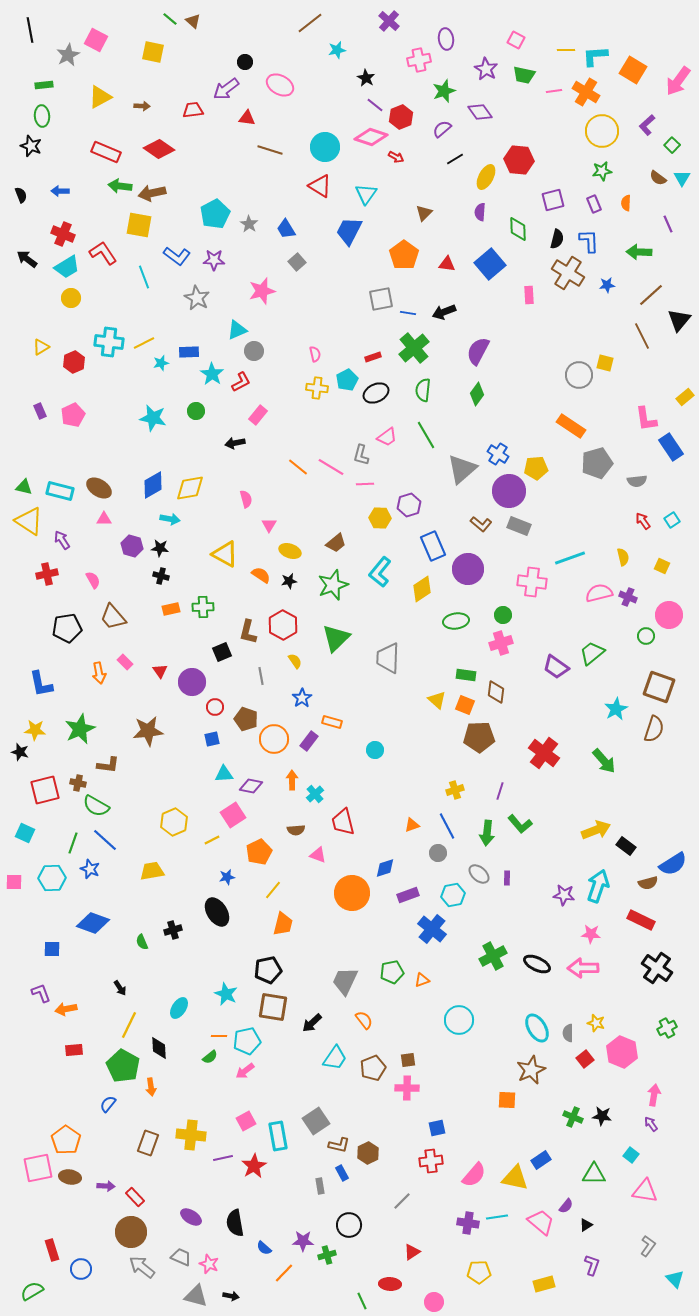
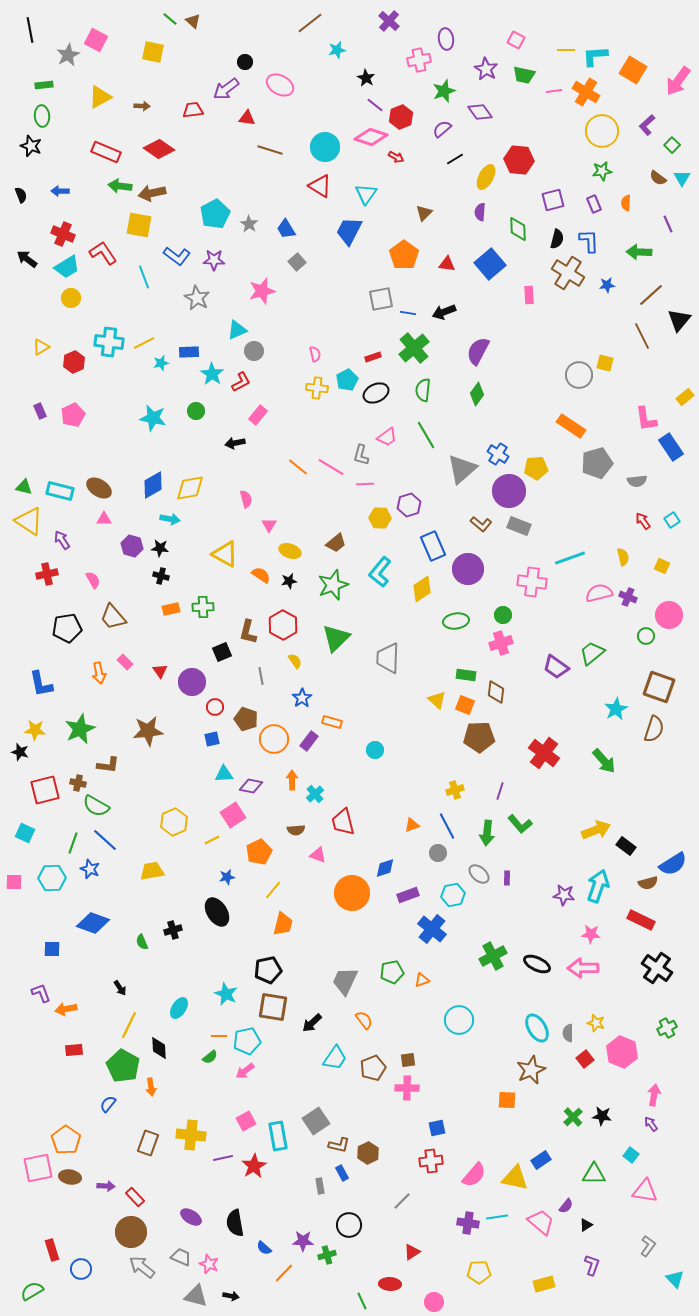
green cross at (573, 1117): rotated 24 degrees clockwise
